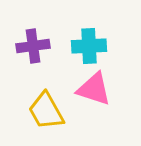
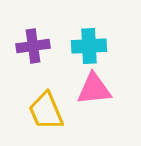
pink triangle: rotated 24 degrees counterclockwise
yellow trapezoid: rotated 6 degrees clockwise
